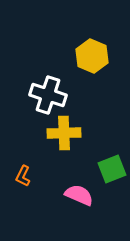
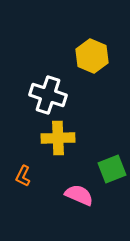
yellow cross: moved 6 px left, 5 px down
